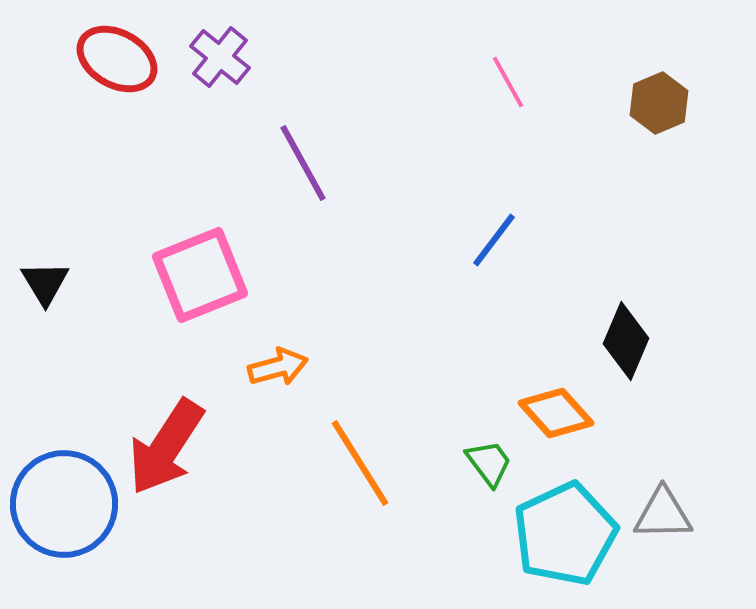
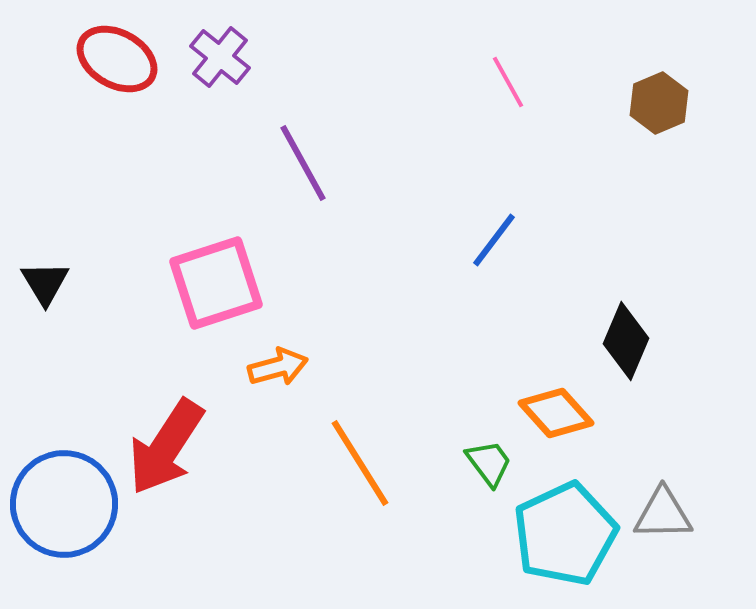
pink square: moved 16 px right, 8 px down; rotated 4 degrees clockwise
